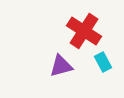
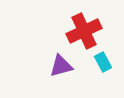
red cross: rotated 32 degrees clockwise
